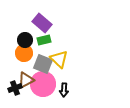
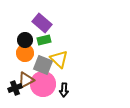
orange circle: moved 1 px right
gray square: moved 1 px down
